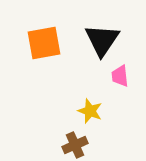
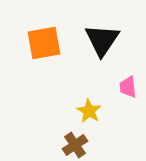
pink trapezoid: moved 8 px right, 11 px down
yellow star: moved 1 px left; rotated 10 degrees clockwise
brown cross: rotated 10 degrees counterclockwise
